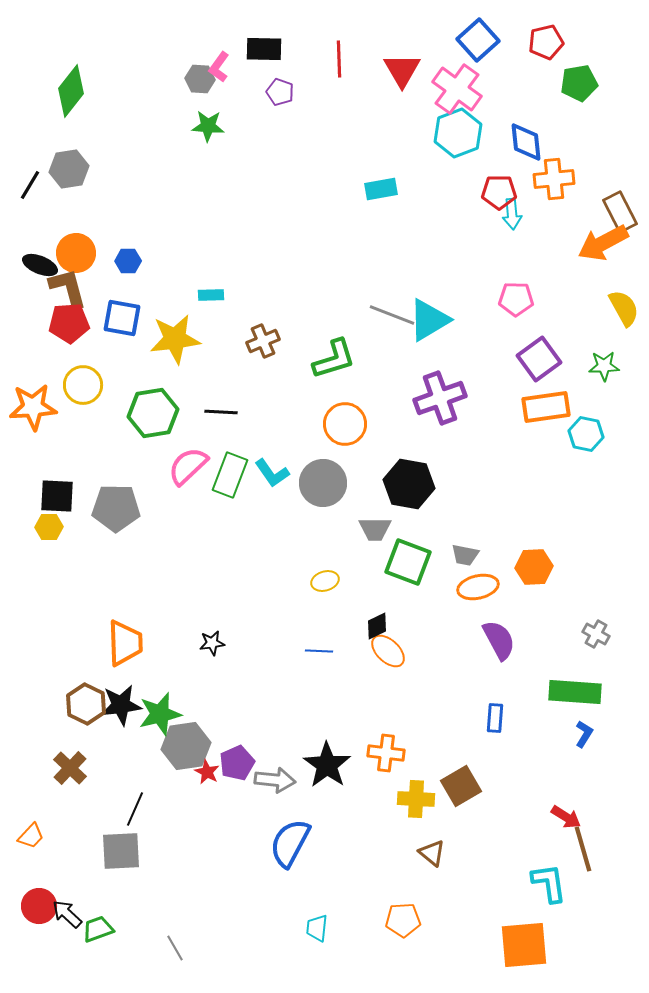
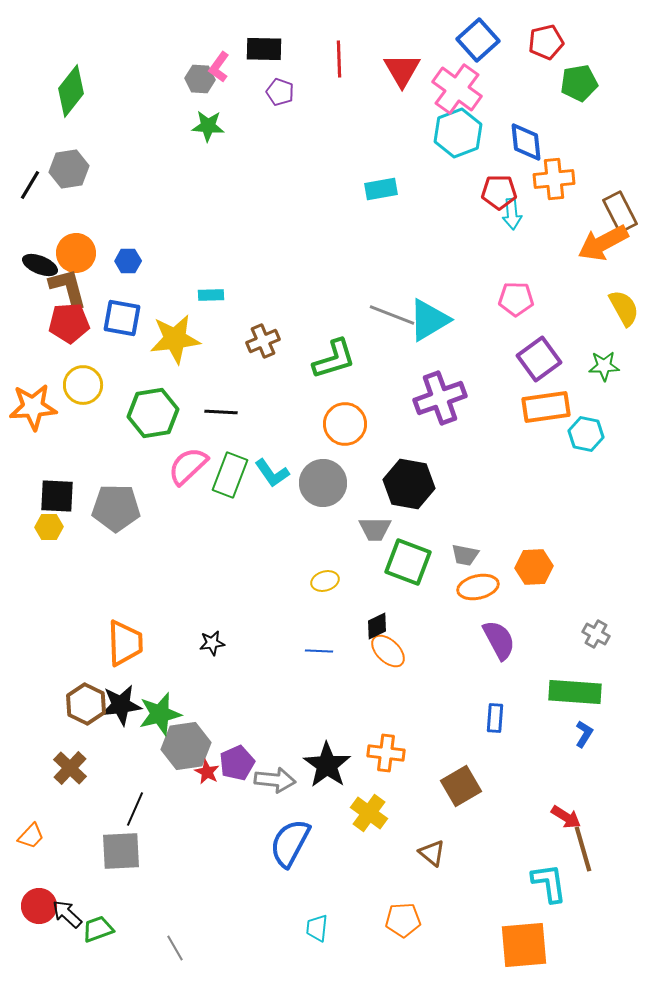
yellow cross at (416, 799): moved 47 px left, 14 px down; rotated 33 degrees clockwise
